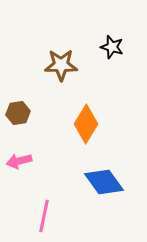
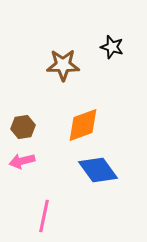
brown star: moved 2 px right
brown hexagon: moved 5 px right, 14 px down
orange diamond: moved 3 px left, 1 px down; rotated 39 degrees clockwise
pink arrow: moved 3 px right
blue diamond: moved 6 px left, 12 px up
